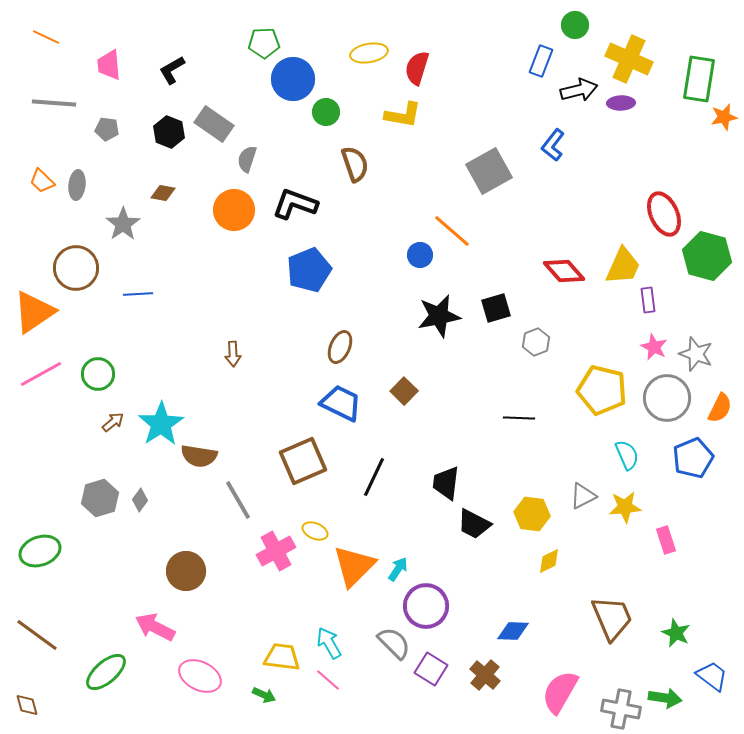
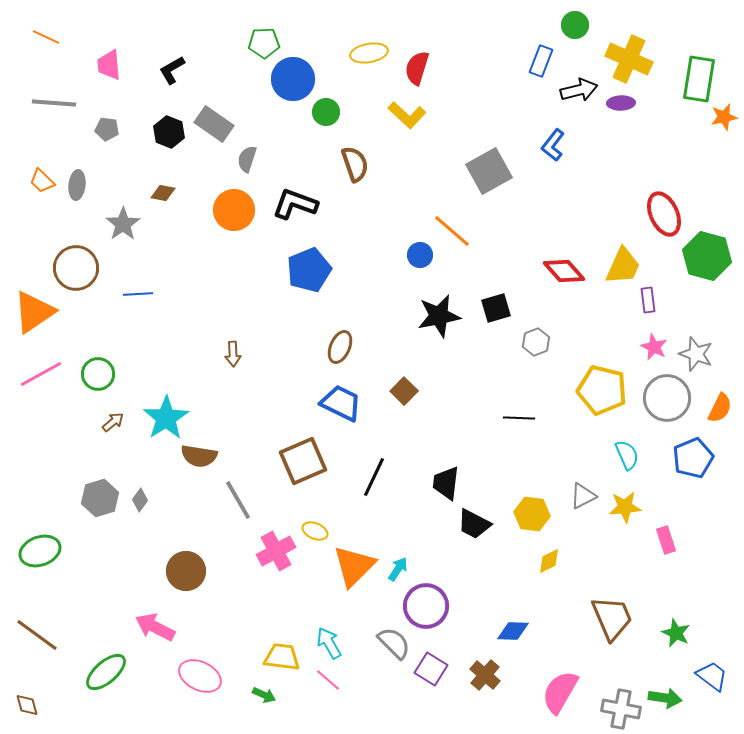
yellow L-shape at (403, 115): moved 4 px right; rotated 33 degrees clockwise
cyan star at (161, 424): moved 5 px right, 6 px up
